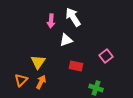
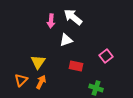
white arrow: rotated 18 degrees counterclockwise
